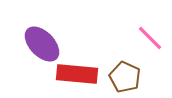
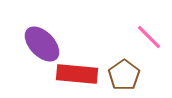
pink line: moved 1 px left, 1 px up
brown pentagon: moved 1 px left, 2 px up; rotated 12 degrees clockwise
